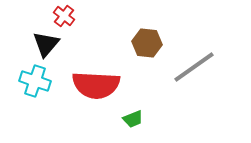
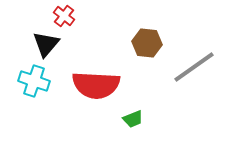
cyan cross: moved 1 px left
